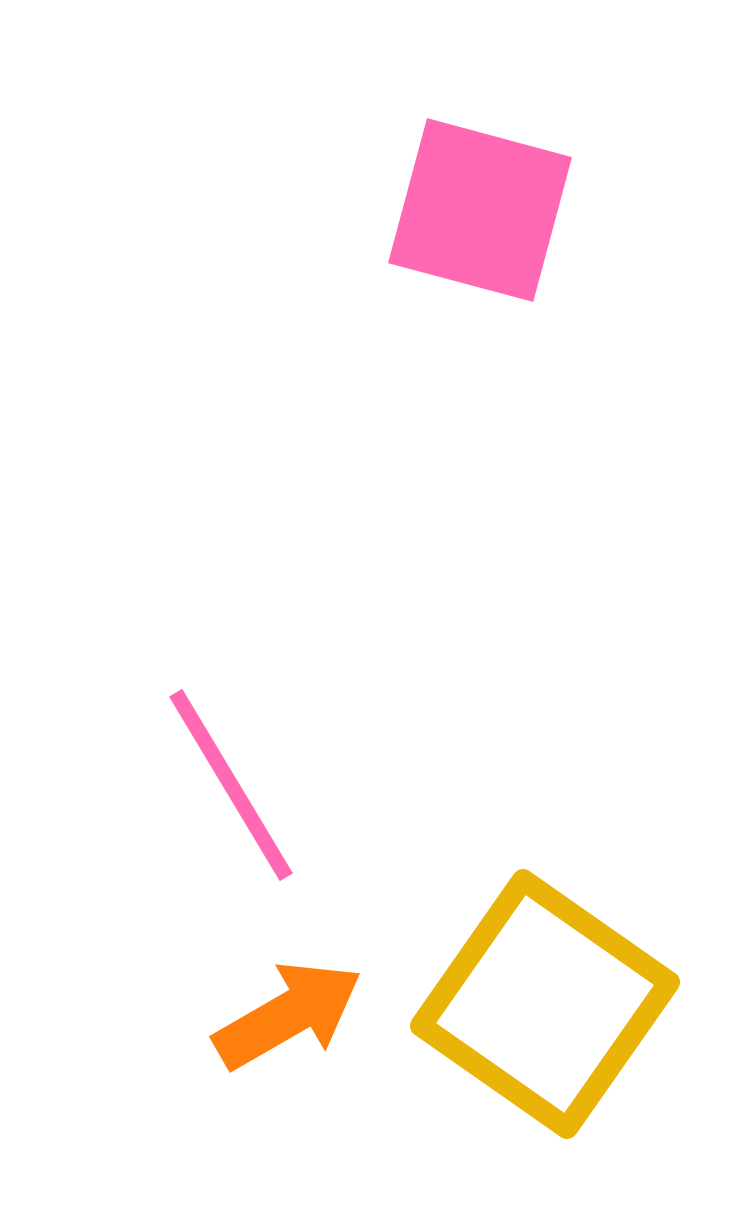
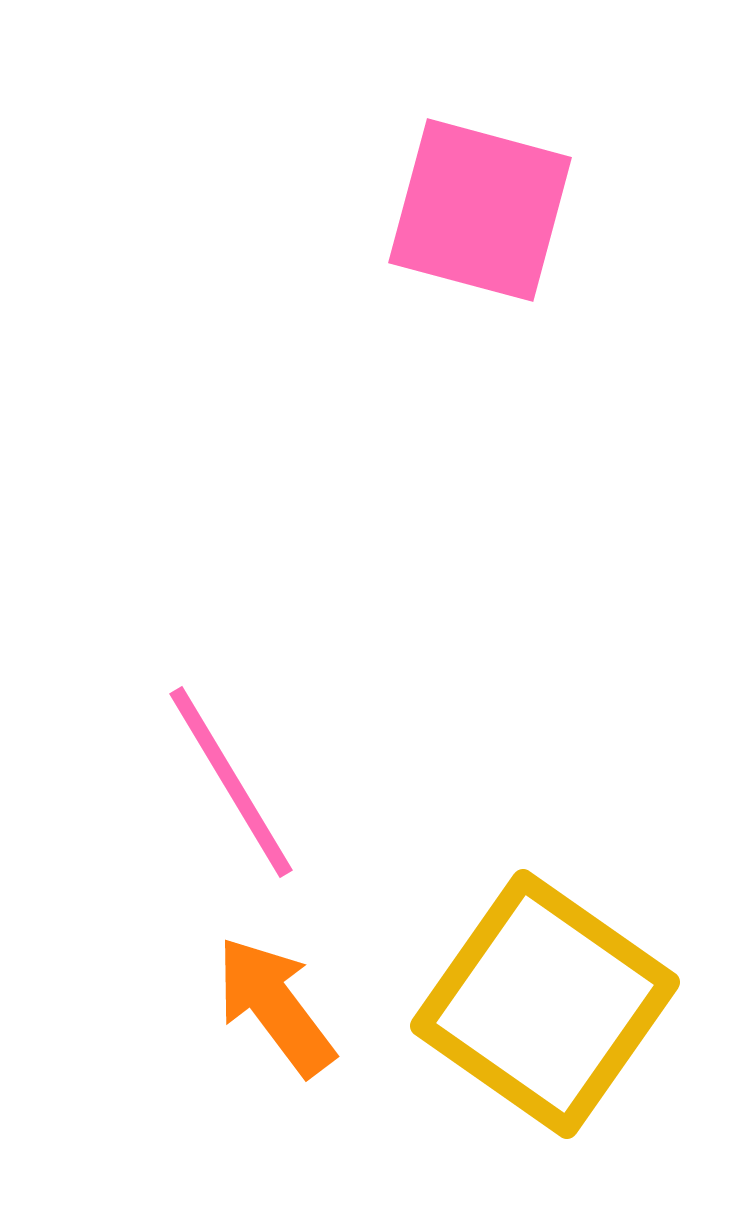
pink line: moved 3 px up
orange arrow: moved 13 px left, 9 px up; rotated 97 degrees counterclockwise
